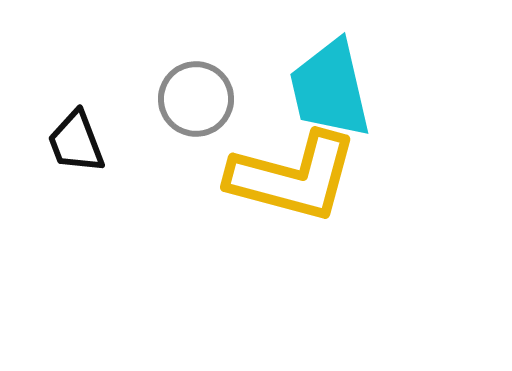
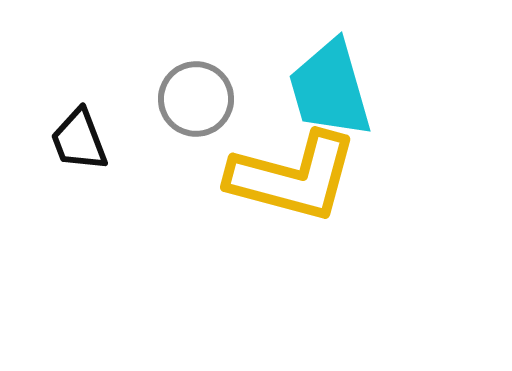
cyan trapezoid: rotated 3 degrees counterclockwise
black trapezoid: moved 3 px right, 2 px up
